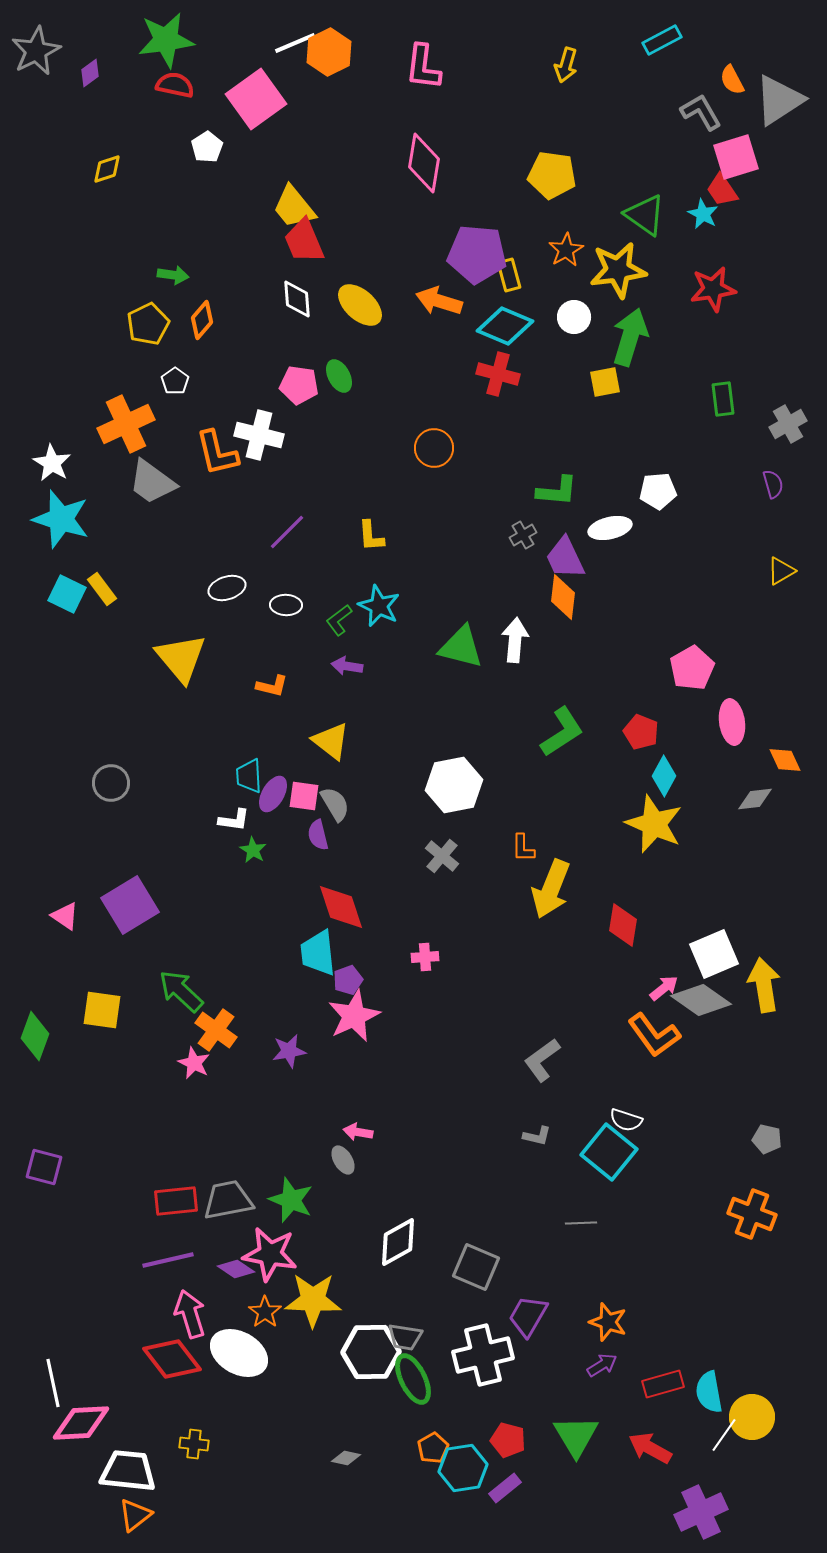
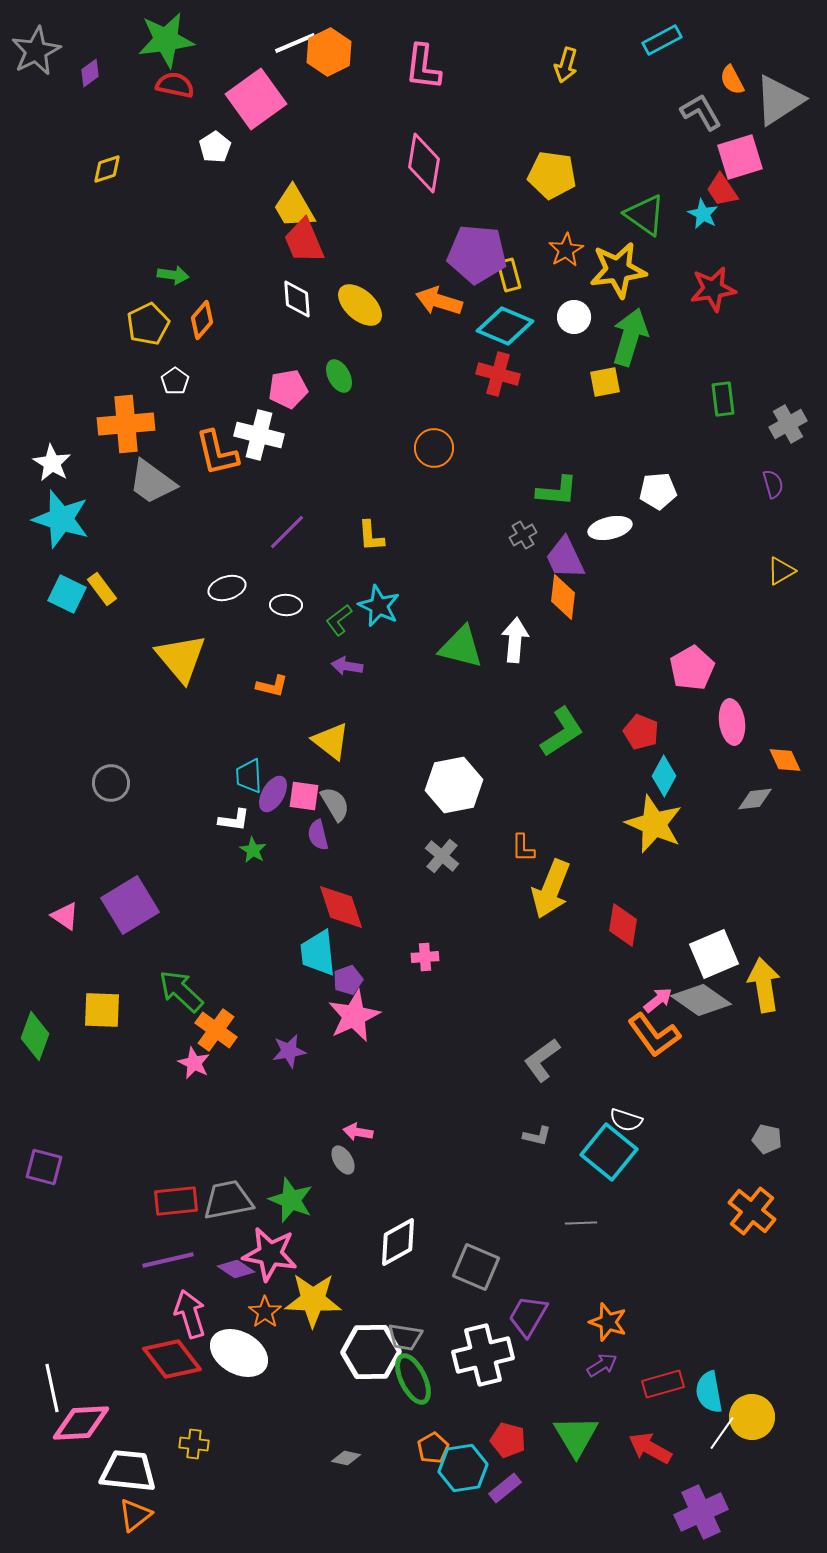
white pentagon at (207, 147): moved 8 px right
pink square at (736, 157): moved 4 px right
yellow trapezoid at (294, 207): rotated 9 degrees clockwise
pink pentagon at (299, 385): moved 11 px left, 4 px down; rotated 18 degrees counterclockwise
orange cross at (126, 424): rotated 20 degrees clockwise
pink arrow at (664, 988): moved 6 px left, 12 px down
yellow square at (102, 1010): rotated 6 degrees counterclockwise
orange cross at (752, 1214): moved 3 px up; rotated 18 degrees clockwise
white line at (53, 1383): moved 1 px left, 5 px down
white line at (724, 1435): moved 2 px left, 2 px up
